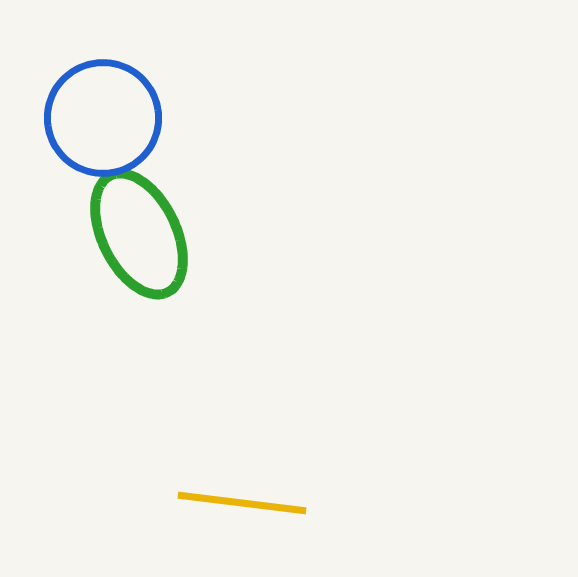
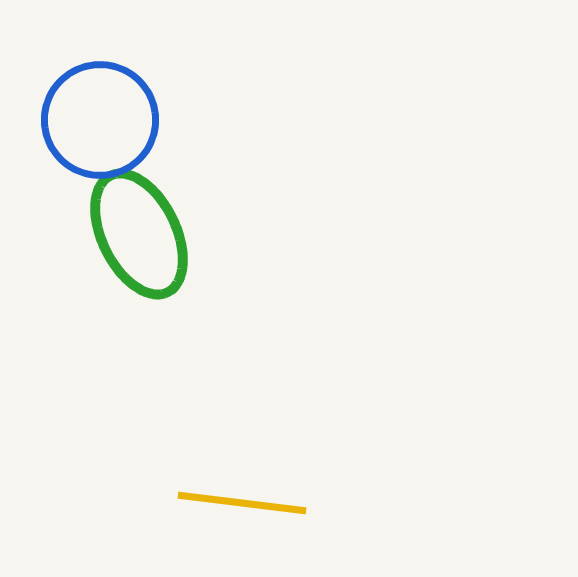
blue circle: moved 3 px left, 2 px down
